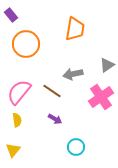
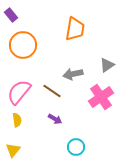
orange circle: moved 3 px left, 1 px down
